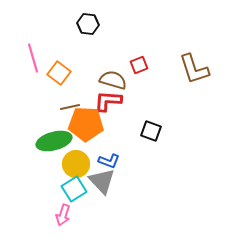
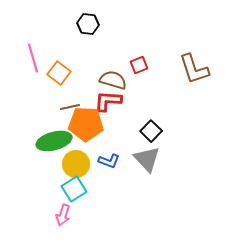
black square: rotated 25 degrees clockwise
gray triangle: moved 45 px right, 22 px up
